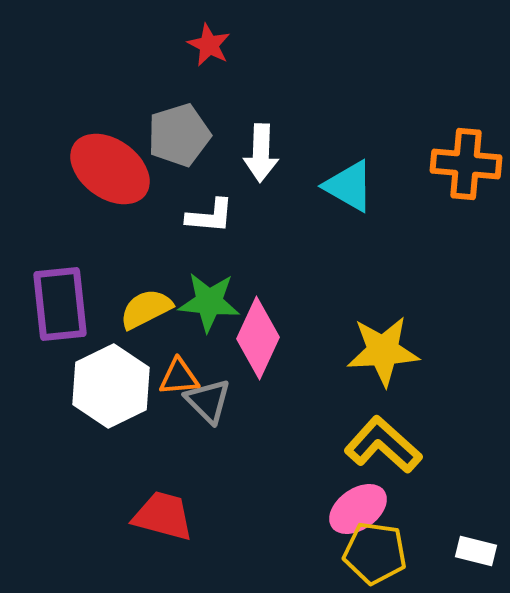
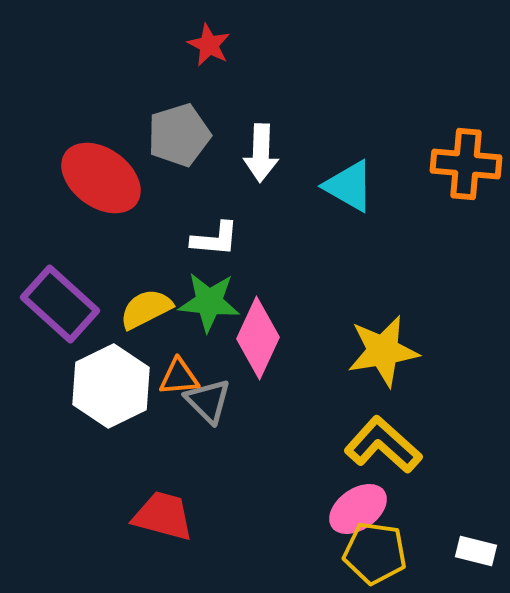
red ellipse: moved 9 px left, 9 px down
white L-shape: moved 5 px right, 23 px down
purple rectangle: rotated 42 degrees counterclockwise
yellow star: rotated 6 degrees counterclockwise
